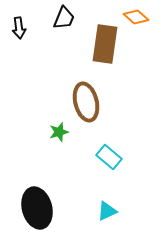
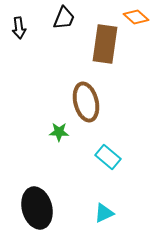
green star: rotated 18 degrees clockwise
cyan rectangle: moved 1 px left
cyan triangle: moved 3 px left, 2 px down
